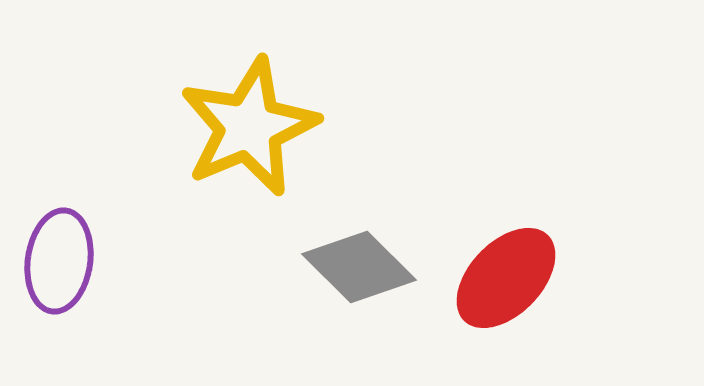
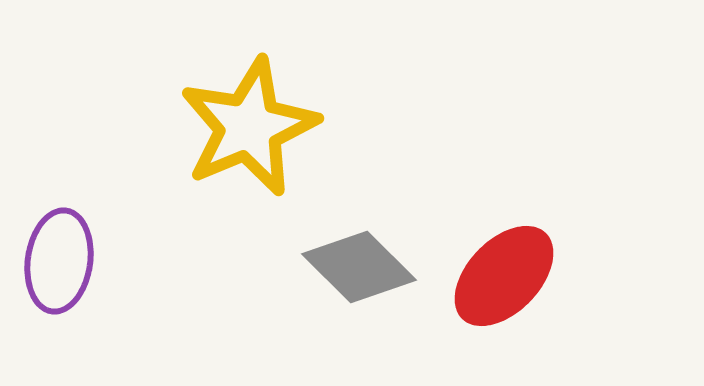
red ellipse: moved 2 px left, 2 px up
